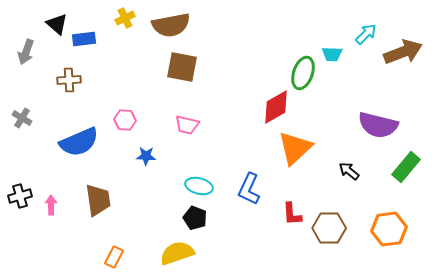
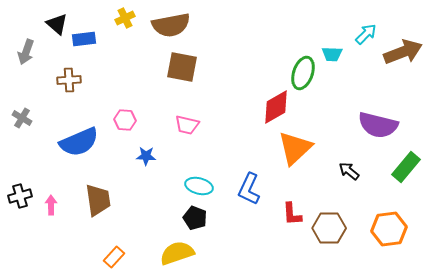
orange rectangle: rotated 15 degrees clockwise
